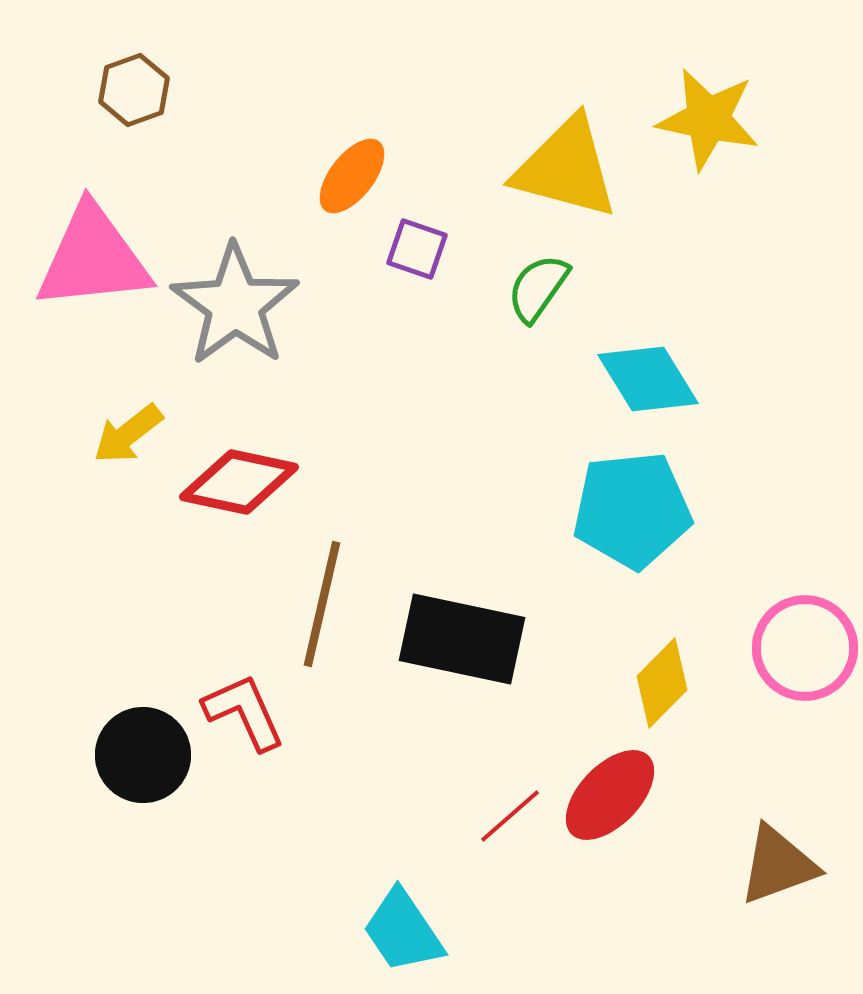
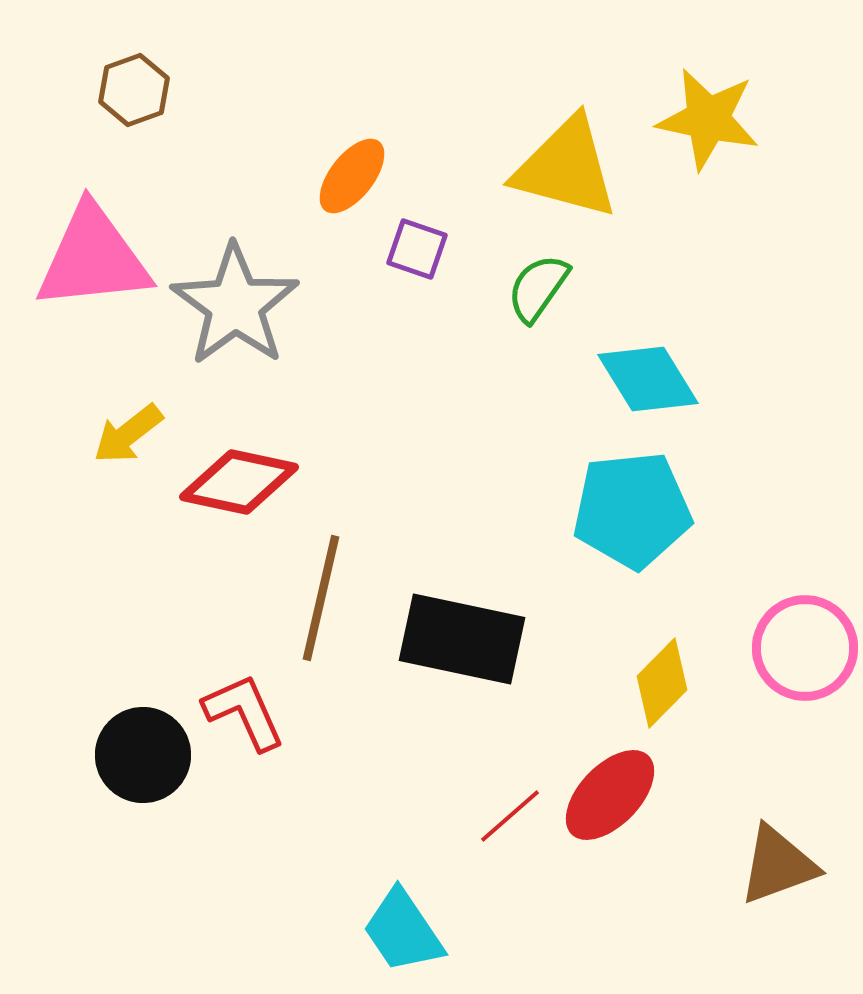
brown line: moved 1 px left, 6 px up
